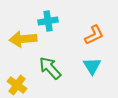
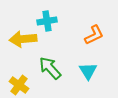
cyan cross: moved 1 px left
cyan triangle: moved 4 px left, 5 px down
yellow cross: moved 2 px right
